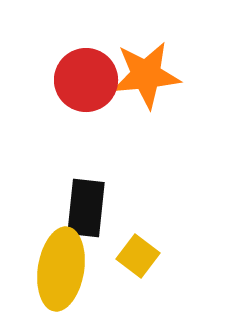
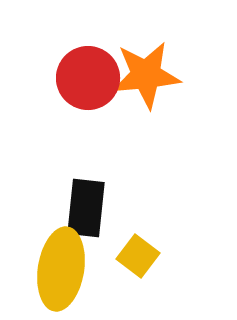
red circle: moved 2 px right, 2 px up
